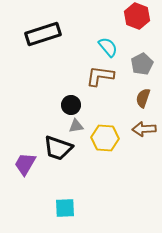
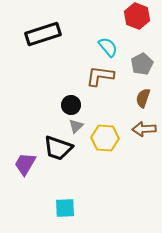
gray triangle: rotated 35 degrees counterclockwise
